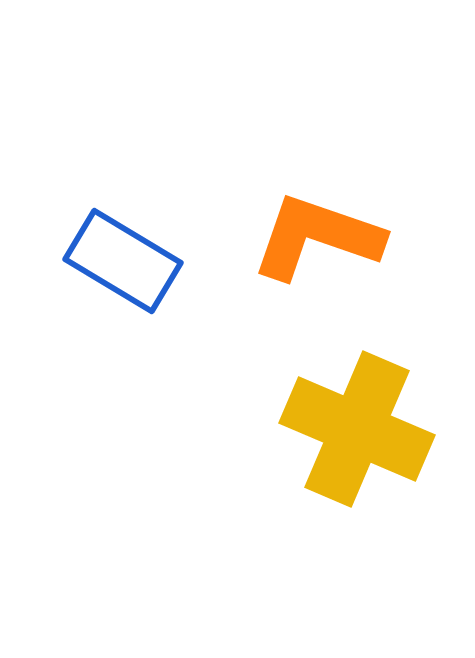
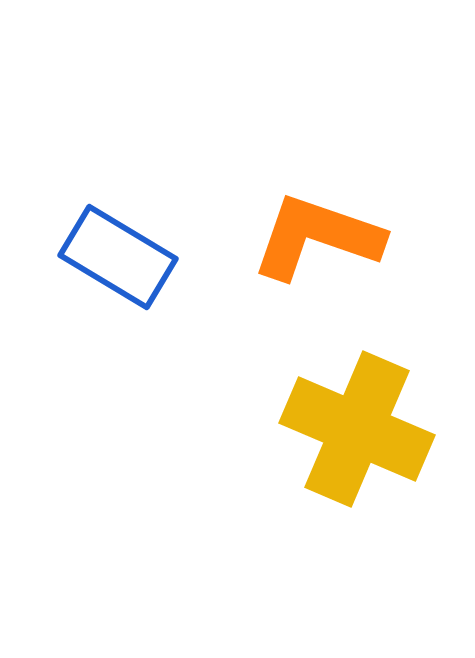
blue rectangle: moved 5 px left, 4 px up
